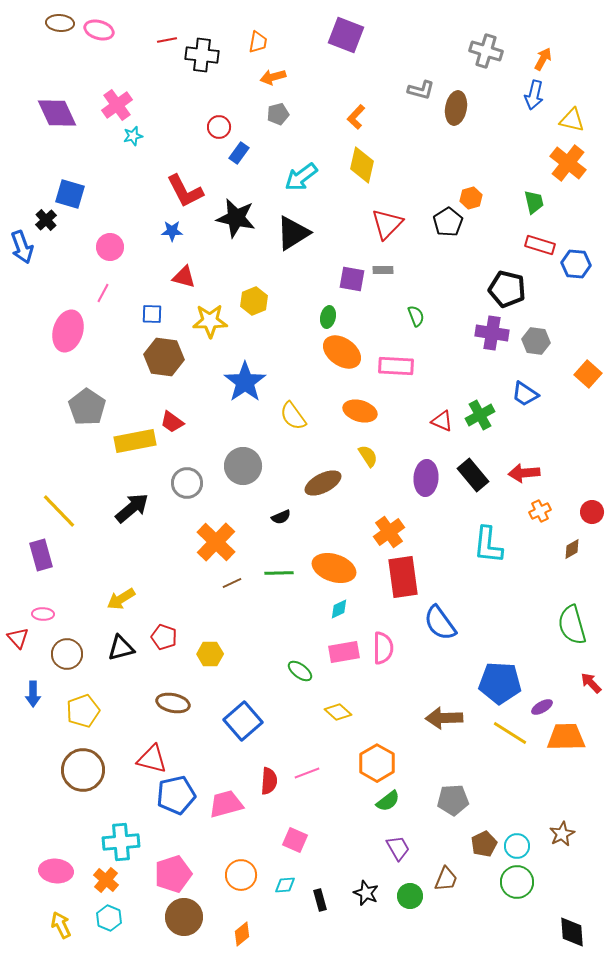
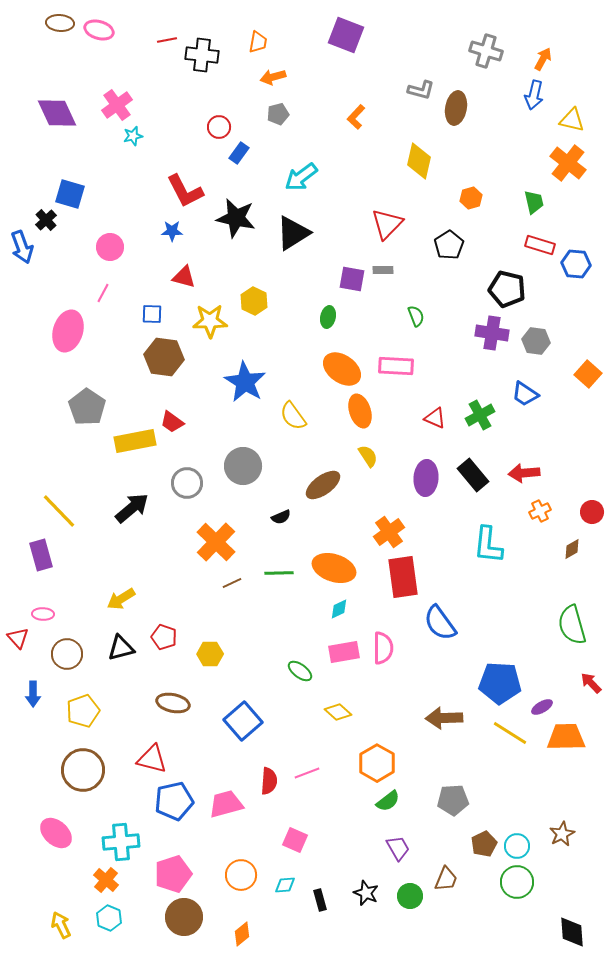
yellow diamond at (362, 165): moved 57 px right, 4 px up
black pentagon at (448, 222): moved 1 px right, 23 px down
yellow hexagon at (254, 301): rotated 12 degrees counterclockwise
orange ellipse at (342, 352): moved 17 px down
blue star at (245, 382): rotated 6 degrees counterclockwise
orange ellipse at (360, 411): rotated 56 degrees clockwise
red triangle at (442, 421): moved 7 px left, 3 px up
brown ellipse at (323, 483): moved 2 px down; rotated 9 degrees counterclockwise
blue pentagon at (176, 795): moved 2 px left, 6 px down
pink ellipse at (56, 871): moved 38 px up; rotated 36 degrees clockwise
